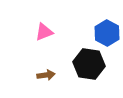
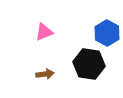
brown arrow: moved 1 px left, 1 px up
